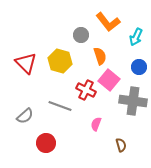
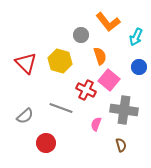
gray cross: moved 9 px left, 9 px down
gray line: moved 1 px right, 2 px down
